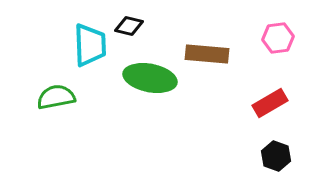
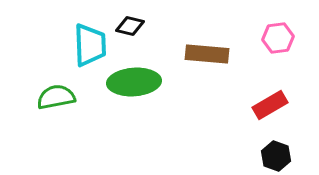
black diamond: moved 1 px right
green ellipse: moved 16 px left, 4 px down; rotated 15 degrees counterclockwise
red rectangle: moved 2 px down
